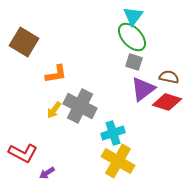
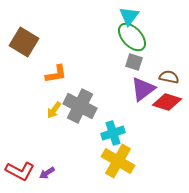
cyan triangle: moved 4 px left
red L-shape: moved 3 px left, 18 px down
